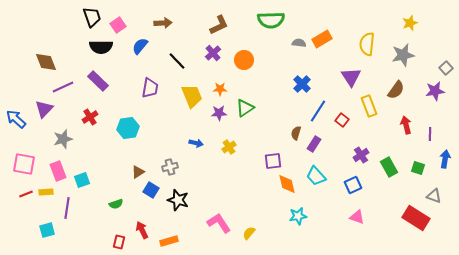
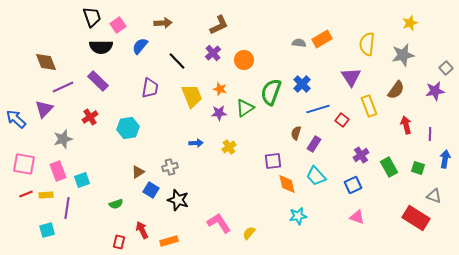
green semicircle at (271, 20): moved 72 px down; rotated 112 degrees clockwise
orange star at (220, 89): rotated 16 degrees clockwise
blue line at (318, 111): moved 2 px up; rotated 40 degrees clockwise
blue arrow at (196, 143): rotated 16 degrees counterclockwise
yellow rectangle at (46, 192): moved 3 px down
